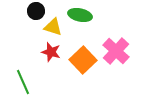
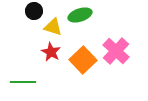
black circle: moved 2 px left
green ellipse: rotated 30 degrees counterclockwise
red star: rotated 12 degrees clockwise
green line: rotated 65 degrees counterclockwise
